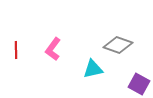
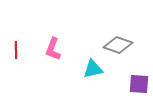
pink L-shape: rotated 15 degrees counterclockwise
purple square: rotated 25 degrees counterclockwise
